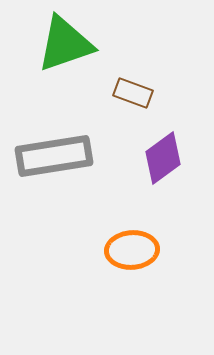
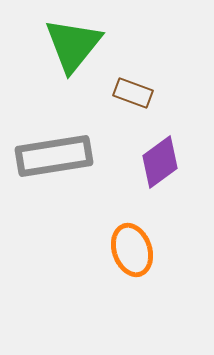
green triangle: moved 8 px right, 1 px down; rotated 32 degrees counterclockwise
purple diamond: moved 3 px left, 4 px down
orange ellipse: rotated 75 degrees clockwise
